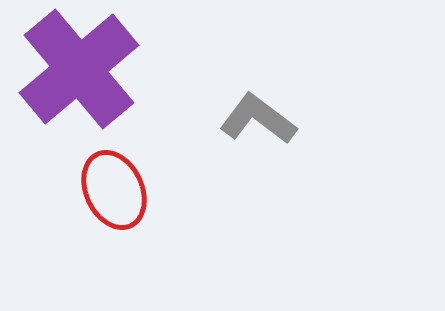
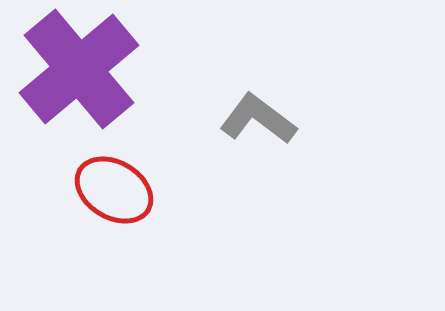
red ellipse: rotated 34 degrees counterclockwise
